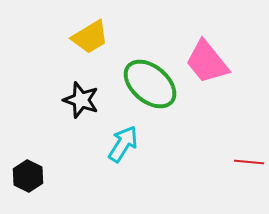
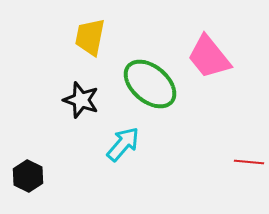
yellow trapezoid: rotated 132 degrees clockwise
pink trapezoid: moved 2 px right, 5 px up
cyan arrow: rotated 9 degrees clockwise
